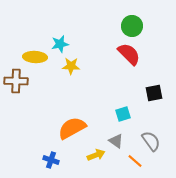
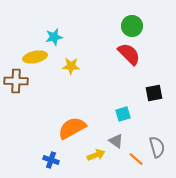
cyan star: moved 6 px left, 7 px up
yellow ellipse: rotated 15 degrees counterclockwise
gray semicircle: moved 6 px right, 6 px down; rotated 20 degrees clockwise
orange line: moved 1 px right, 2 px up
